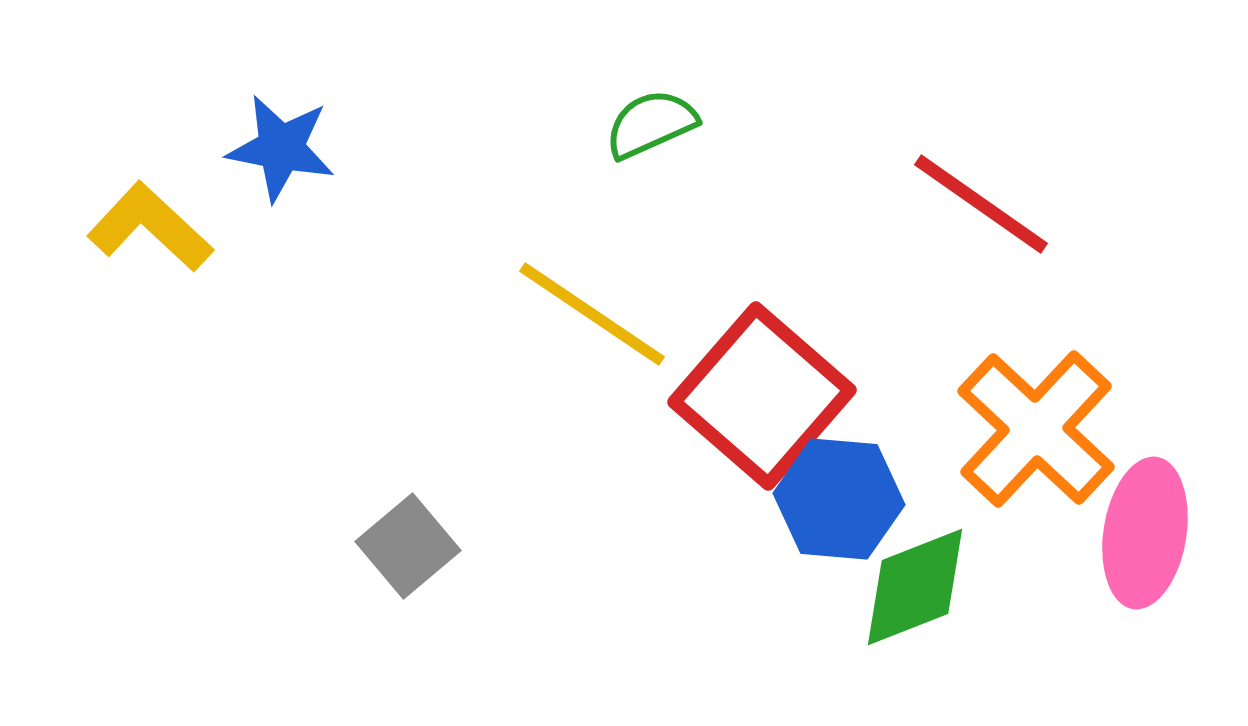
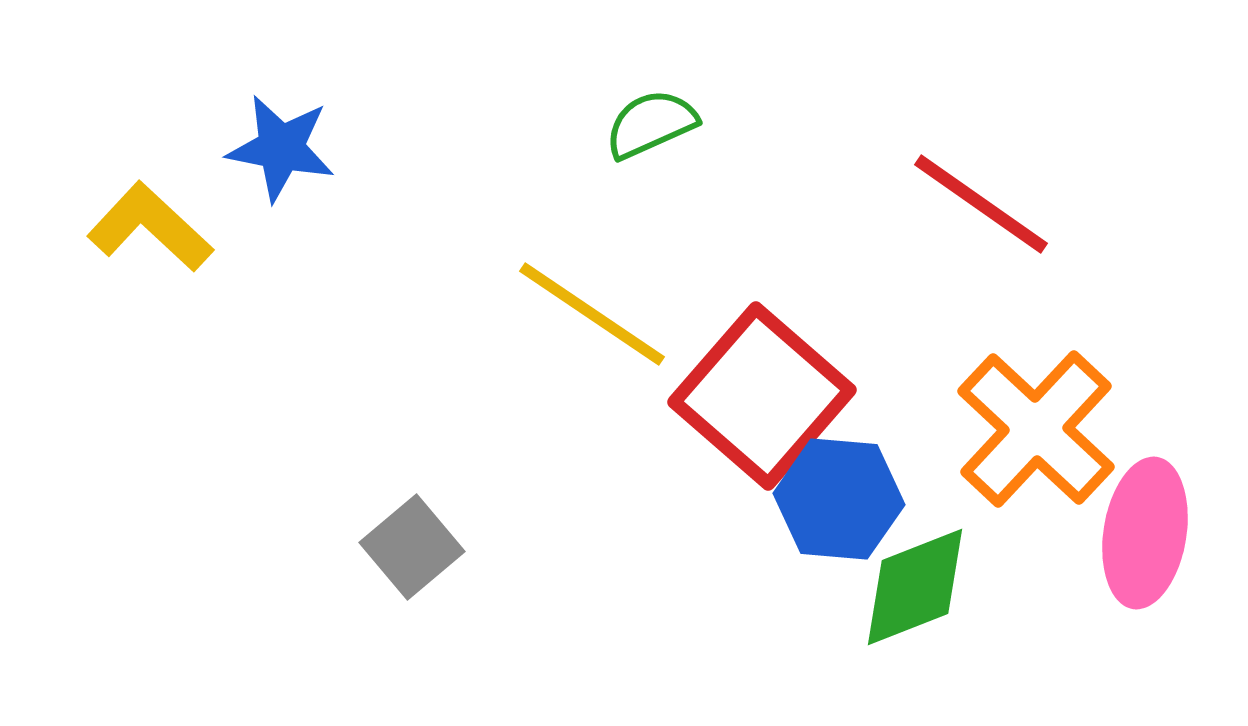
gray square: moved 4 px right, 1 px down
